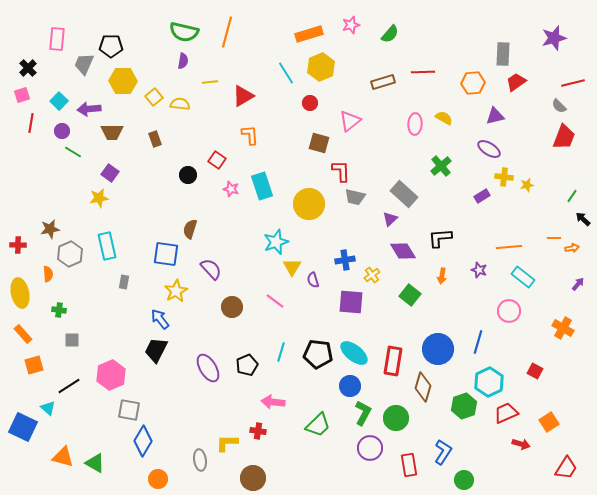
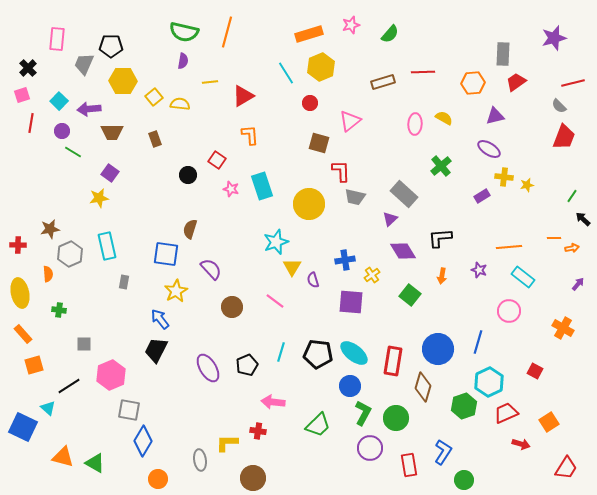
gray square at (72, 340): moved 12 px right, 4 px down
